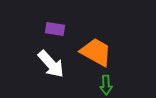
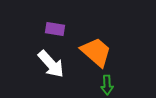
orange trapezoid: rotated 12 degrees clockwise
green arrow: moved 1 px right
